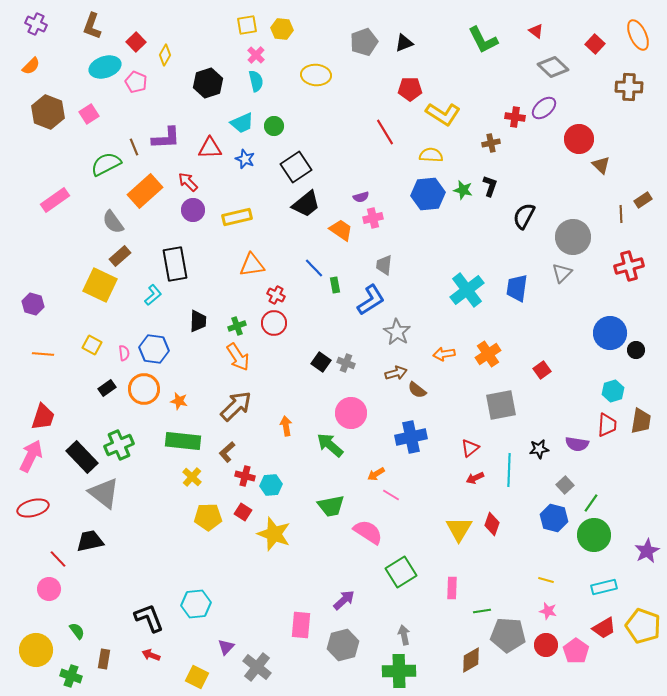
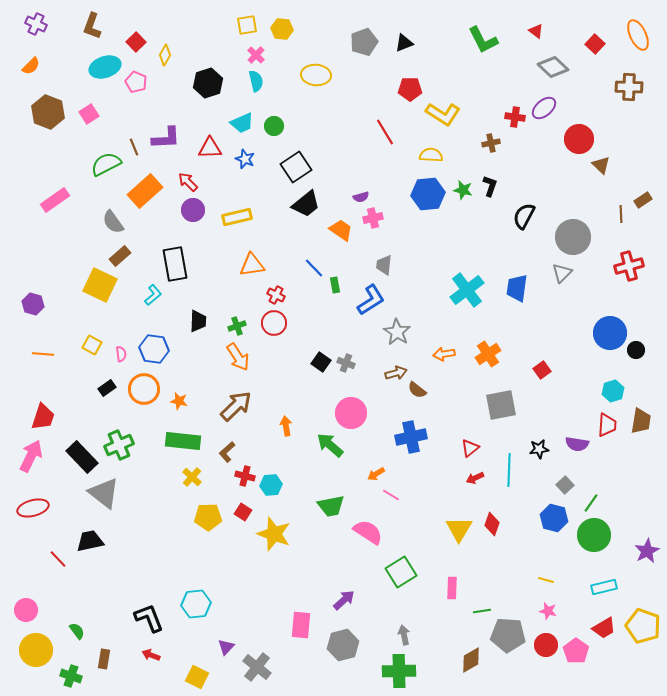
pink semicircle at (124, 353): moved 3 px left, 1 px down
pink circle at (49, 589): moved 23 px left, 21 px down
